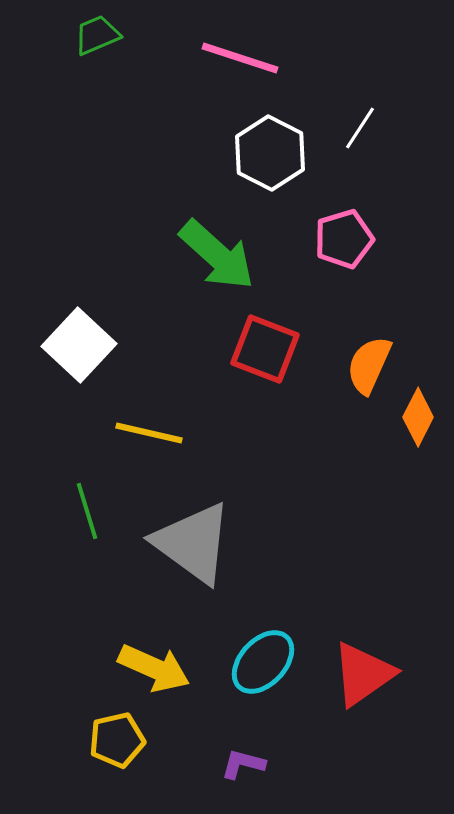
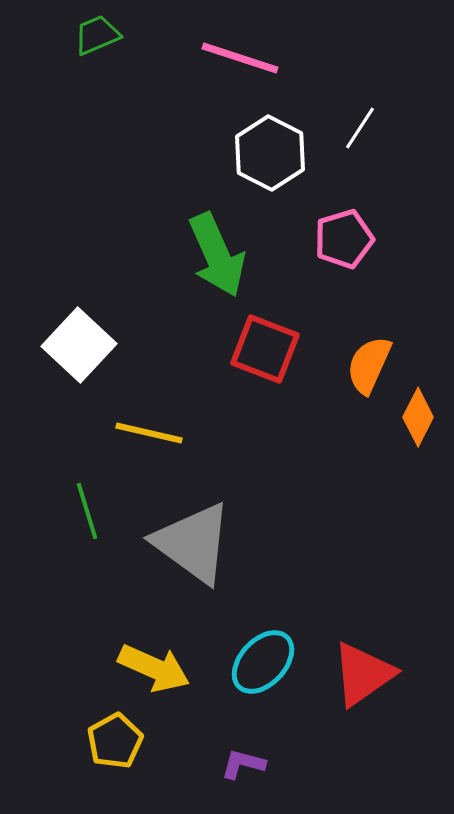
green arrow: rotated 24 degrees clockwise
yellow pentagon: moved 2 px left, 1 px down; rotated 16 degrees counterclockwise
